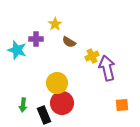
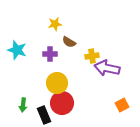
yellow star: rotated 24 degrees clockwise
purple cross: moved 14 px right, 15 px down
yellow cross: rotated 16 degrees clockwise
purple arrow: rotated 65 degrees counterclockwise
orange square: rotated 24 degrees counterclockwise
